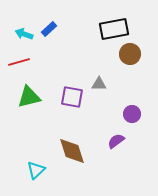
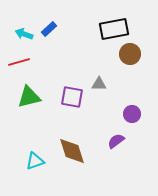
cyan triangle: moved 1 px left, 9 px up; rotated 24 degrees clockwise
